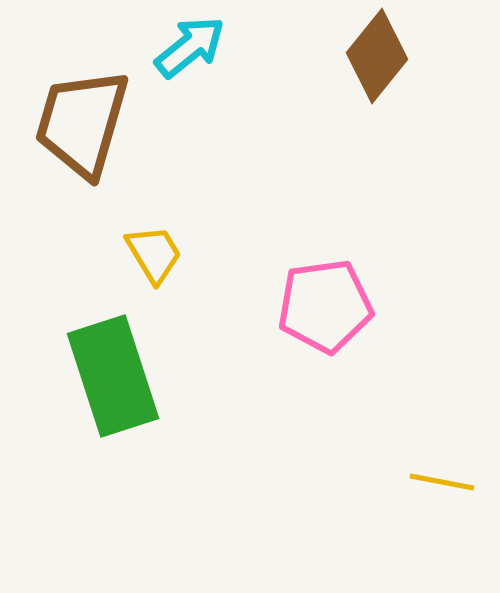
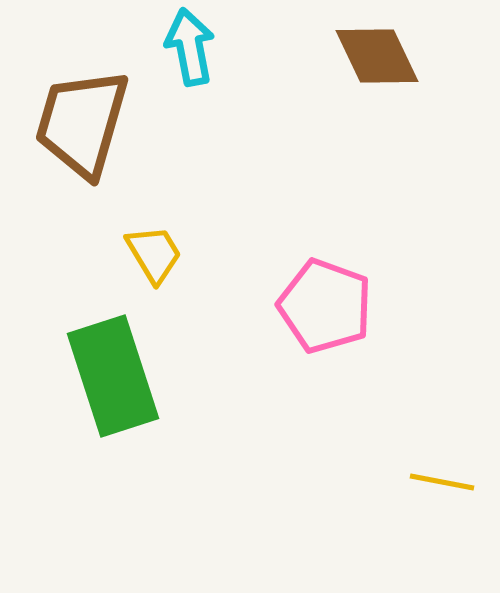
cyan arrow: rotated 62 degrees counterclockwise
brown diamond: rotated 64 degrees counterclockwise
pink pentagon: rotated 28 degrees clockwise
